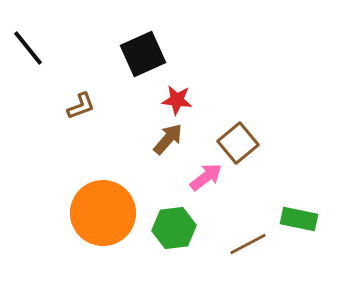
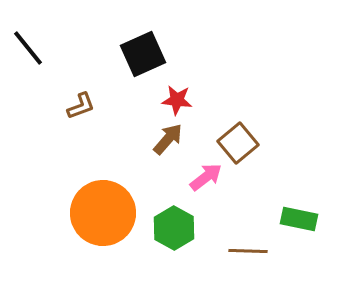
green hexagon: rotated 24 degrees counterclockwise
brown line: moved 7 px down; rotated 30 degrees clockwise
